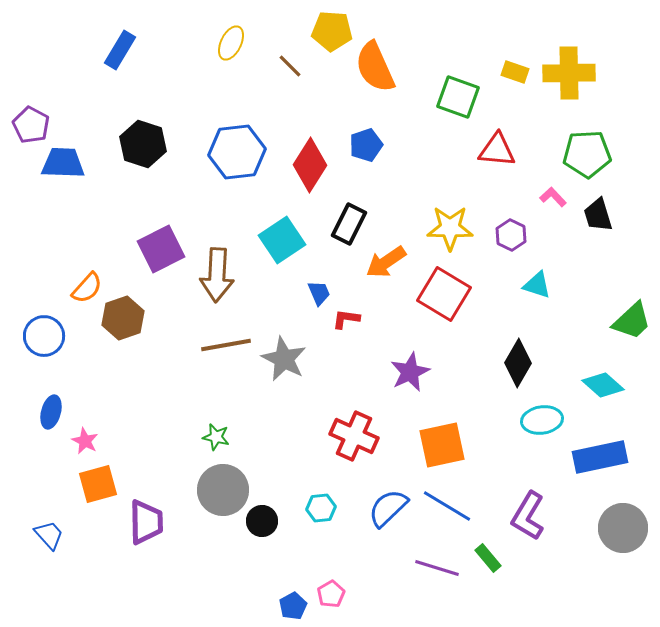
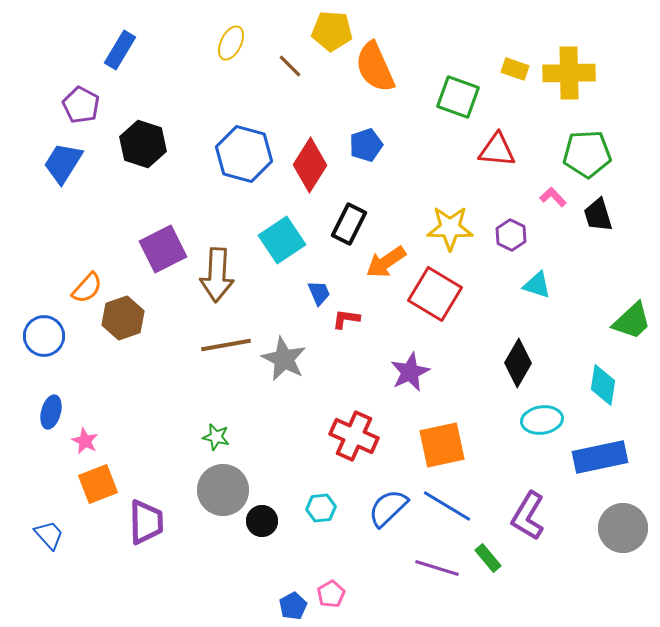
yellow rectangle at (515, 72): moved 3 px up
purple pentagon at (31, 125): moved 50 px right, 20 px up
blue hexagon at (237, 152): moved 7 px right, 2 px down; rotated 22 degrees clockwise
blue trapezoid at (63, 163): rotated 60 degrees counterclockwise
purple square at (161, 249): moved 2 px right
red square at (444, 294): moved 9 px left
cyan diamond at (603, 385): rotated 57 degrees clockwise
orange square at (98, 484): rotated 6 degrees counterclockwise
